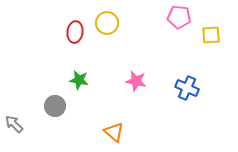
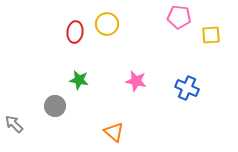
yellow circle: moved 1 px down
